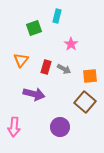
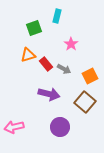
orange triangle: moved 7 px right, 5 px up; rotated 35 degrees clockwise
red rectangle: moved 3 px up; rotated 56 degrees counterclockwise
orange square: rotated 21 degrees counterclockwise
purple arrow: moved 15 px right
pink arrow: rotated 72 degrees clockwise
